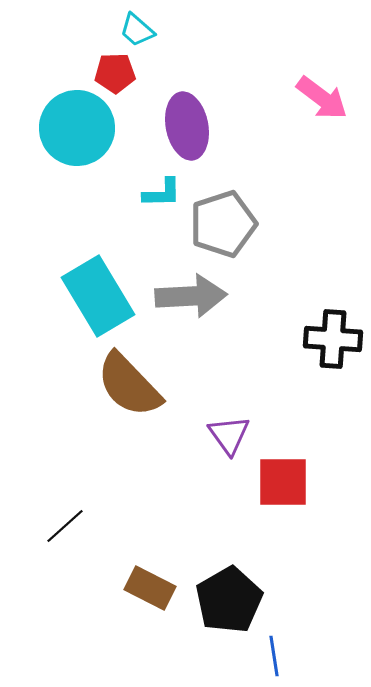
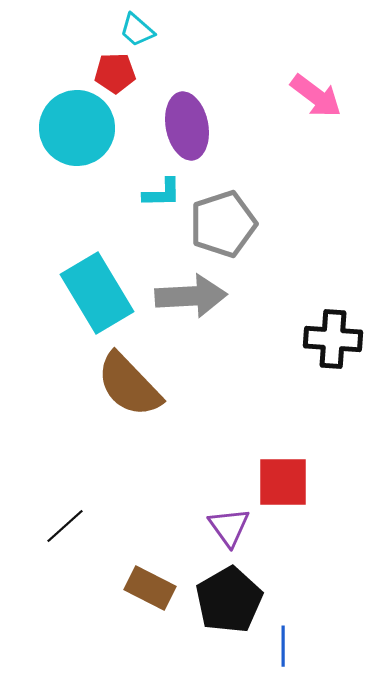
pink arrow: moved 6 px left, 2 px up
cyan rectangle: moved 1 px left, 3 px up
purple triangle: moved 92 px down
blue line: moved 9 px right, 10 px up; rotated 9 degrees clockwise
